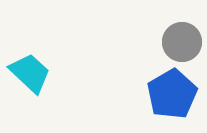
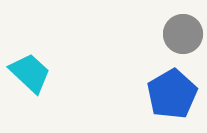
gray circle: moved 1 px right, 8 px up
